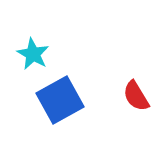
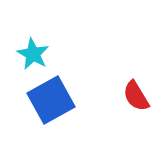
blue square: moved 9 px left
